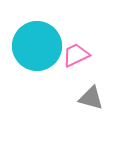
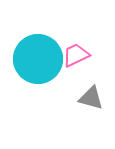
cyan circle: moved 1 px right, 13 px down
